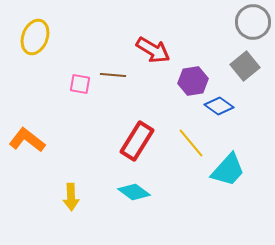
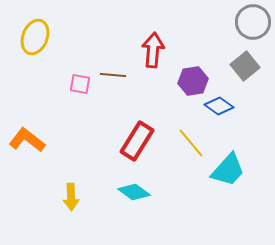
red arrow: rotated 116 degrees counterclockwise
